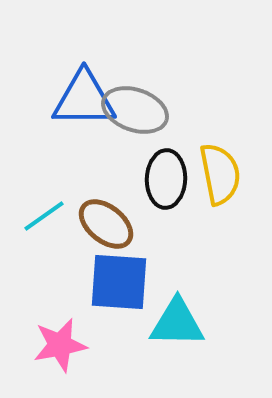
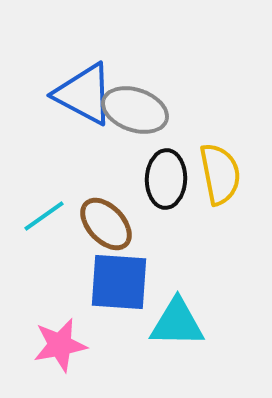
blue triangle: moved 5 px up; rotated 28 degrees clockwise
brown ellipse: rotated 8 degrees clockwise
